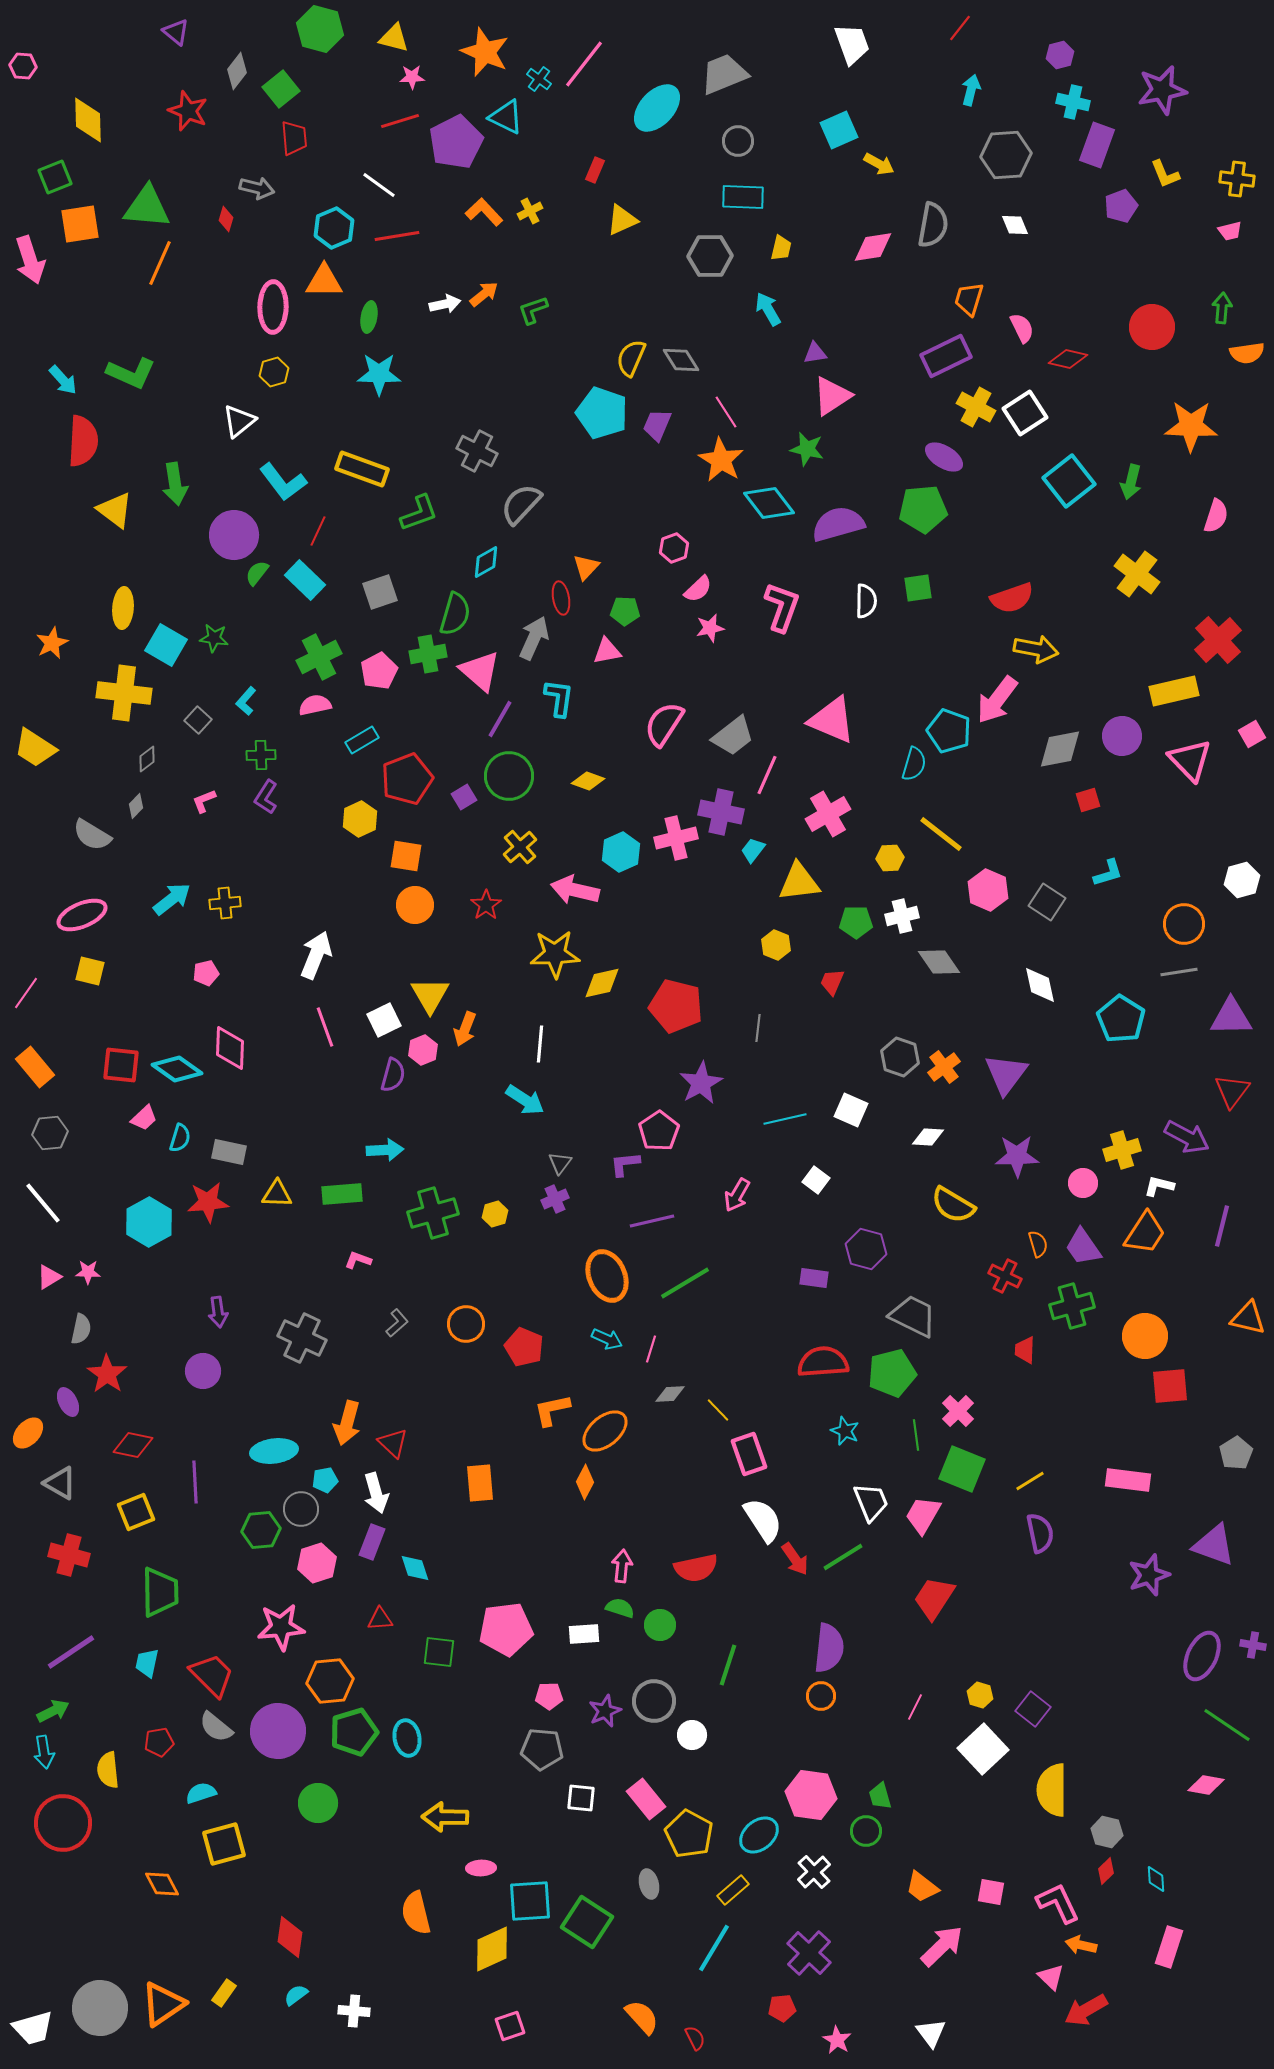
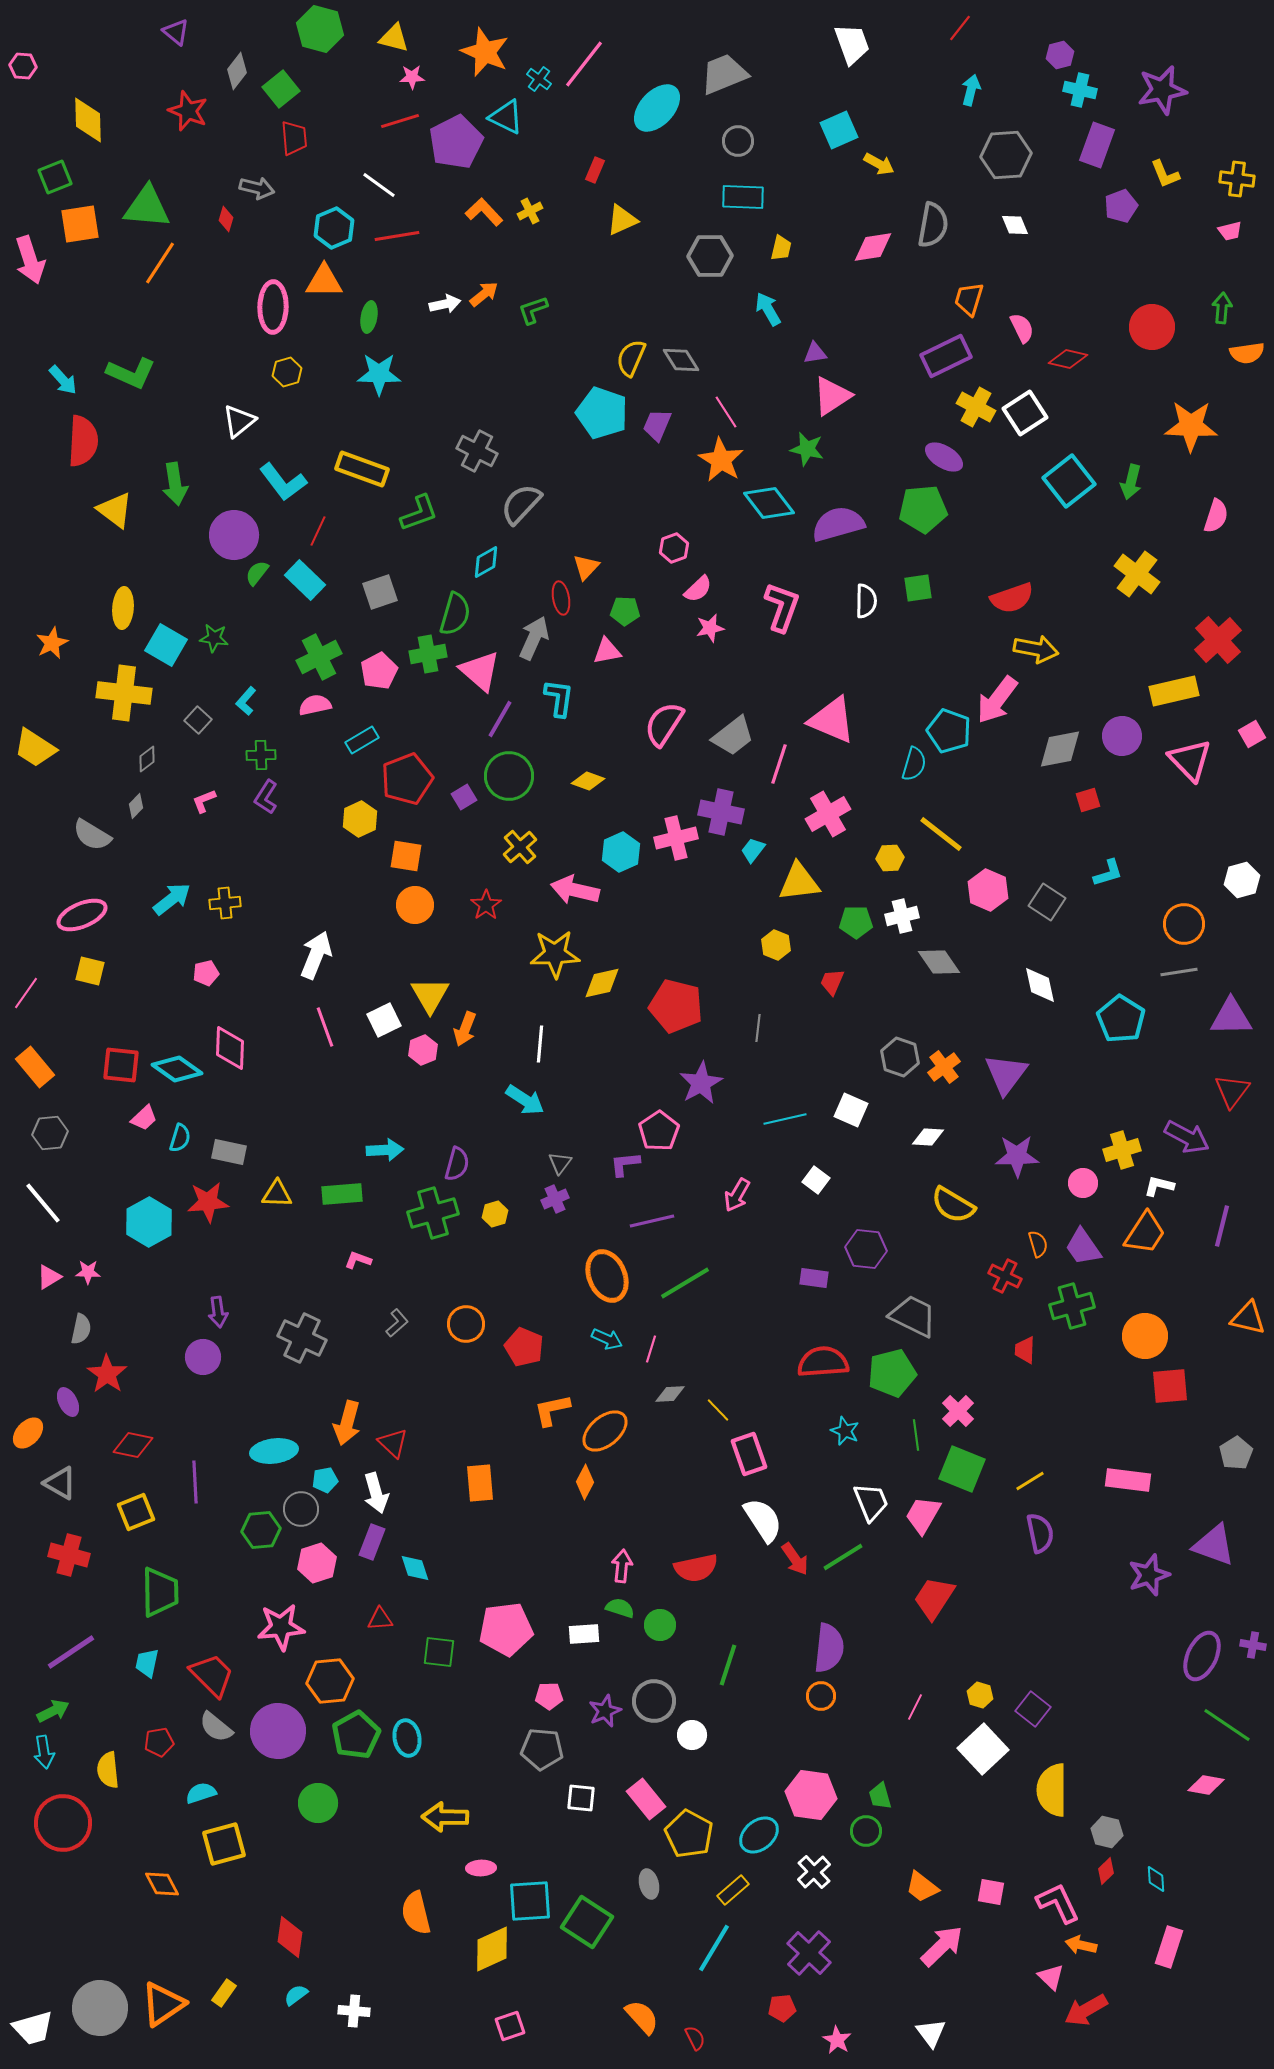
cyan cross at (1073, 102): moved 7 px right, 12 px up
orange line at (160, 263): rotated 9 degrees clockwise
yellow hexagon at (274, 372): moved 13 px right
pink line at (767, 775): moved 12 px right, 11 px up; rotated 6 degrees counterclockwise
purple semicircle at (393, 1075): moved 64 px right, 89 px down
purple hexagon at (866, 1249): rotated 9 degrees counterclockwise
purple circle at (203, 1371): moved 14 px up
green pentagon at (354, 1732): moved 2 px right, 3 px down; rotated 12 degrees counterclockwise
